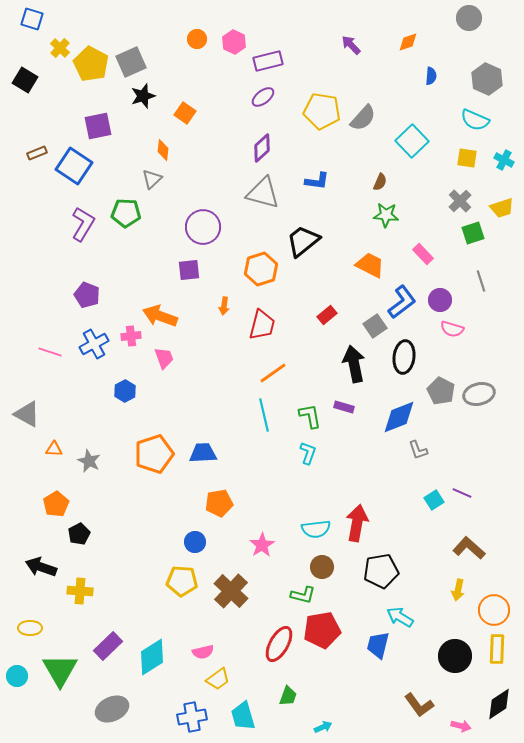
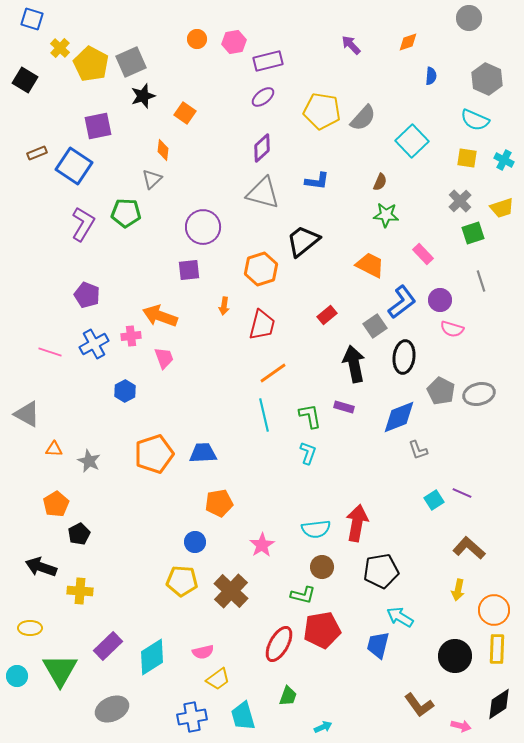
pink hexagon at (234, 42): rotated 25 degrees clockwise
